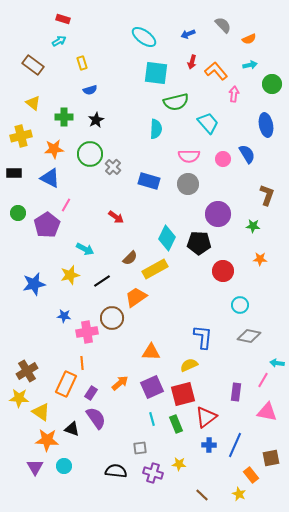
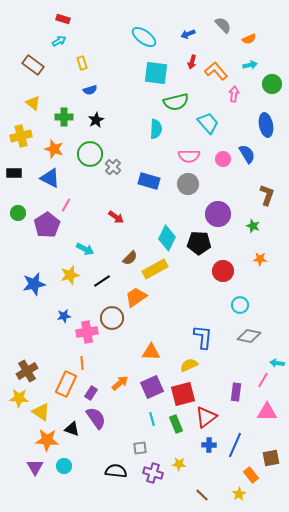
orange star at (54, 149): rotated 24 degrees clockwise
green star at (253, 226): rotated 16 degrees clockwise
blue star at (64, 316): rotated 16 degrees counterclockwise
pink triangle at (267, 412): rotated 10 degrees counterclockwise
yellow star at (239, 494): rotated 16 degrees clockwise
